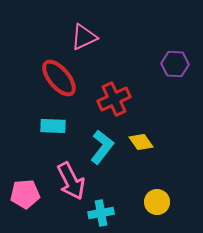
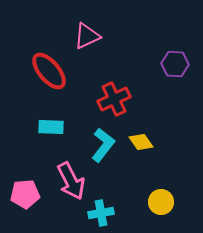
pink triangle: moved 3 px right, 1 px up
red ellipse: moved 10 px left, 7 px up
cyan rectangle: moved 2 px left, 1 px down
cyan L-shape: moved 1 px right, 2 px up
yellow circle: moved 4 px right
